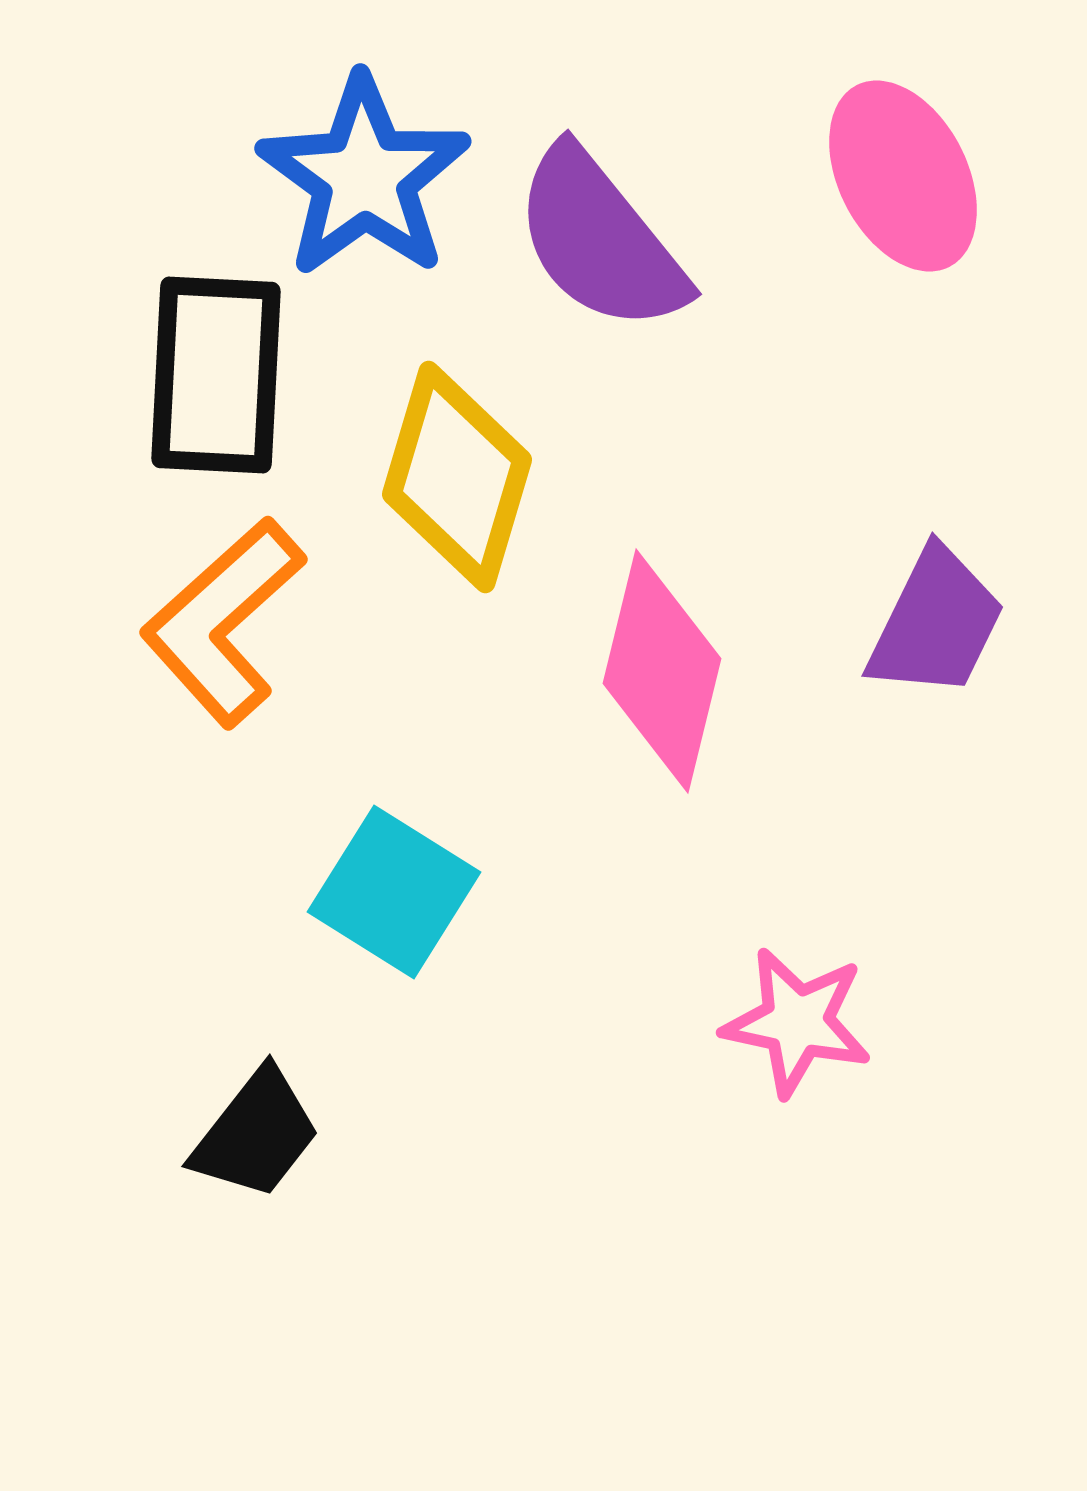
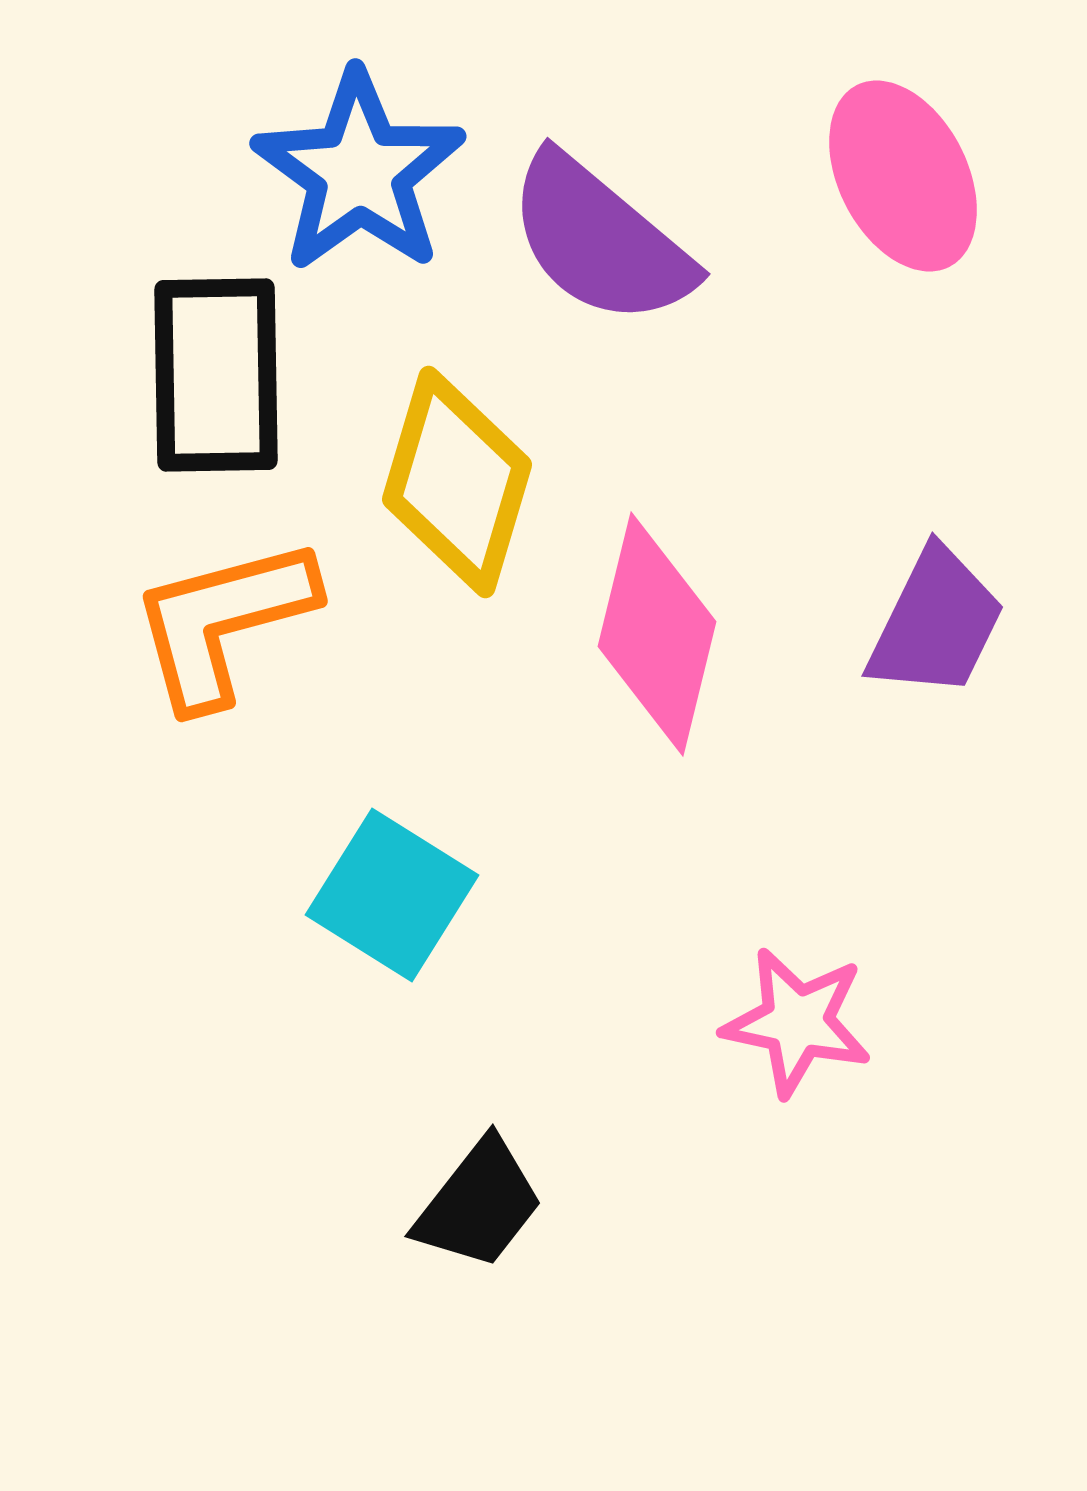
blue star: moved 5 px left, 5 px up
purple semicircle: rotated 11 degrees counterclockwise
black rectangle: rotated 4 degrees counterclockwise
yellow diamond: moved 5 px down
orange L-shape: rotated 27 degrees clockwise
pink diamond: moved 5 px left, 37 px up
cyan square: moved 2 px left, 3 px down
black trapezoid: moved 223 px right, 70 px down
